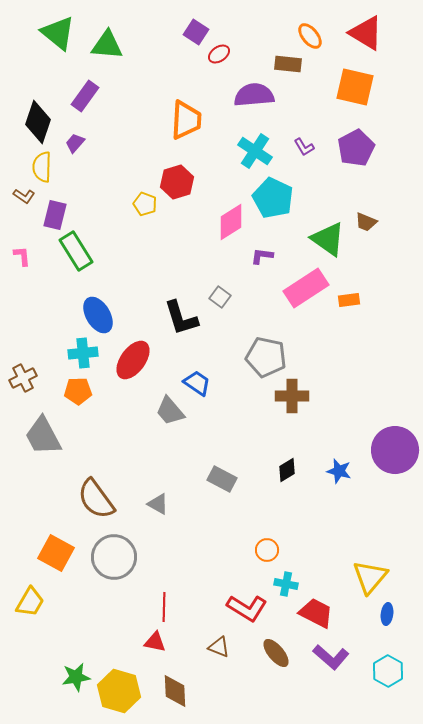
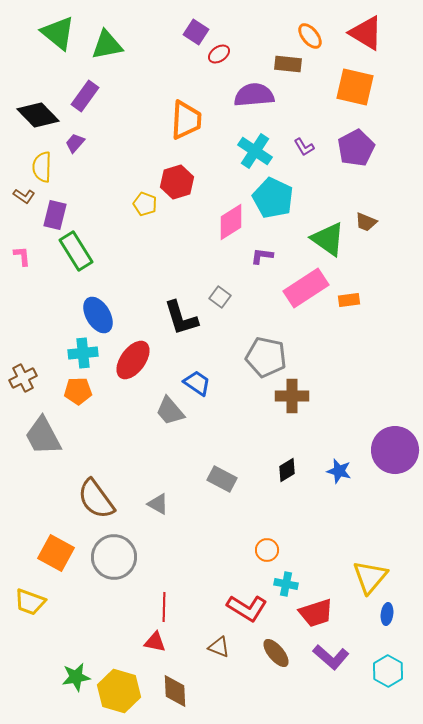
green triangle at (107, 45): rotated 16 degrees counterclockwise
black diamond at (38, 122): moved 7 px up; rotated 63 degrees counterclockwise
yellow trapezoid at (30, 602): rotated 80 degrees clockwise
red trapezoid at (316, 613): rotated 135 degrees clockwise
